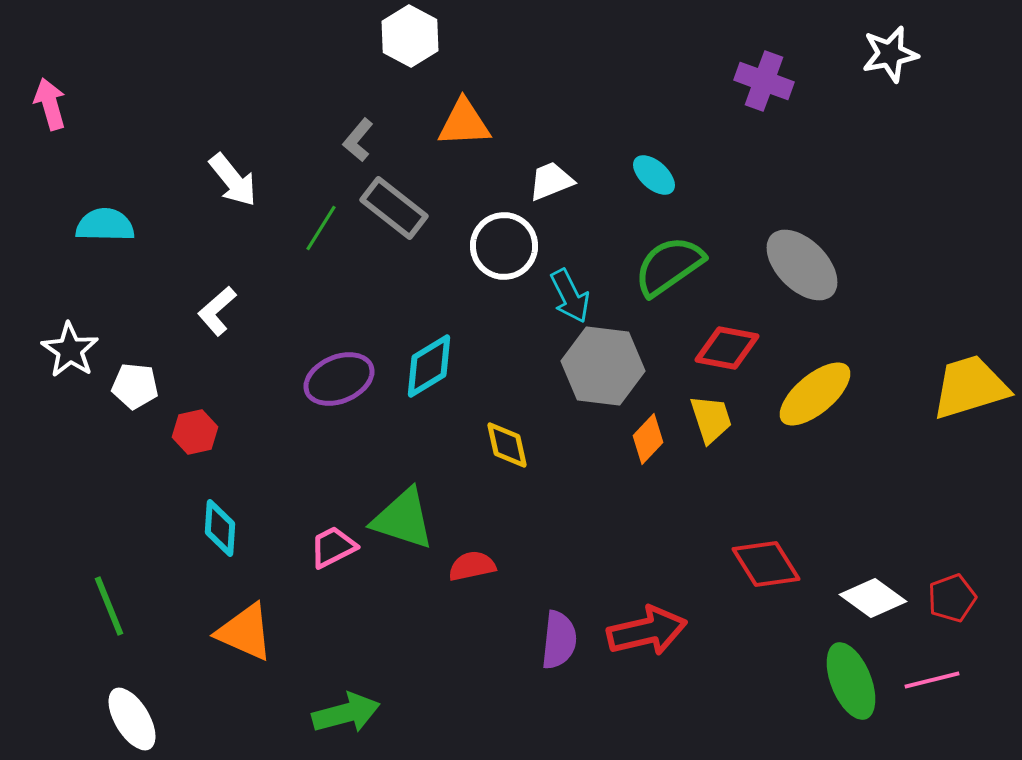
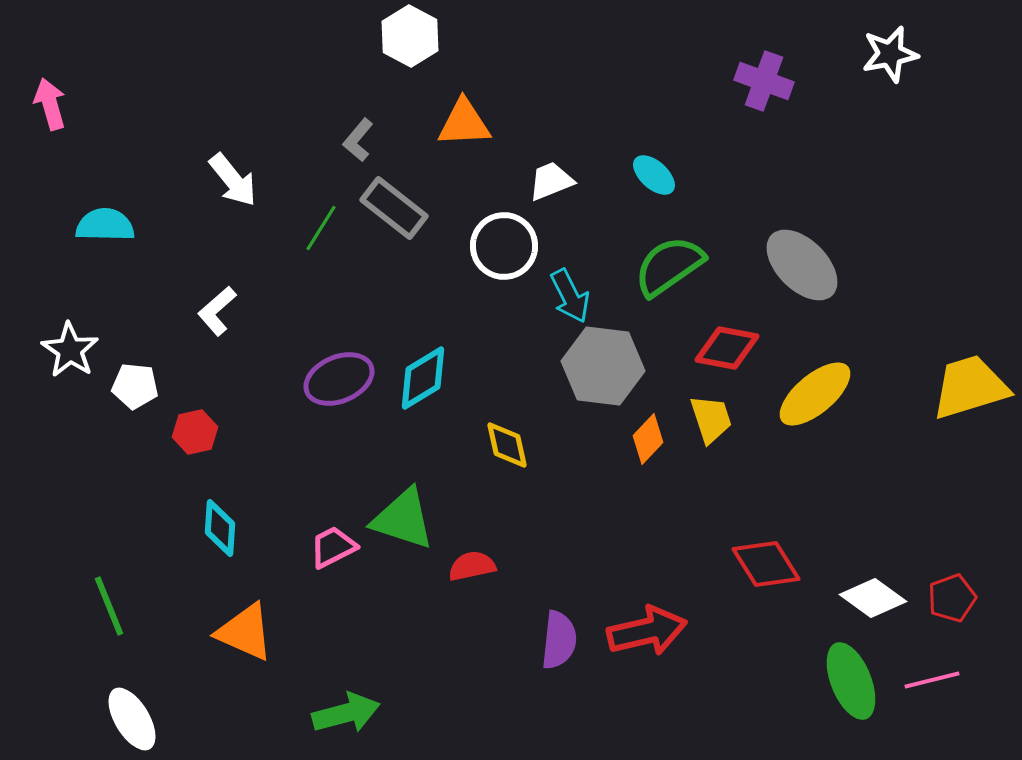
cyan diamond at (429, 366): moved 6 px left, 12 px down
